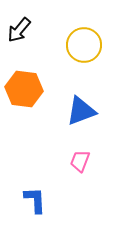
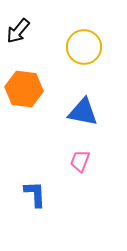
black arrow: moved 1 px left, 1 px down
yellow circle: moved 2 px down
blue triangle: moved 2 px right, 1 px down; rotated 32 degrees clockwise
blue L-shape: moved 6 px up
